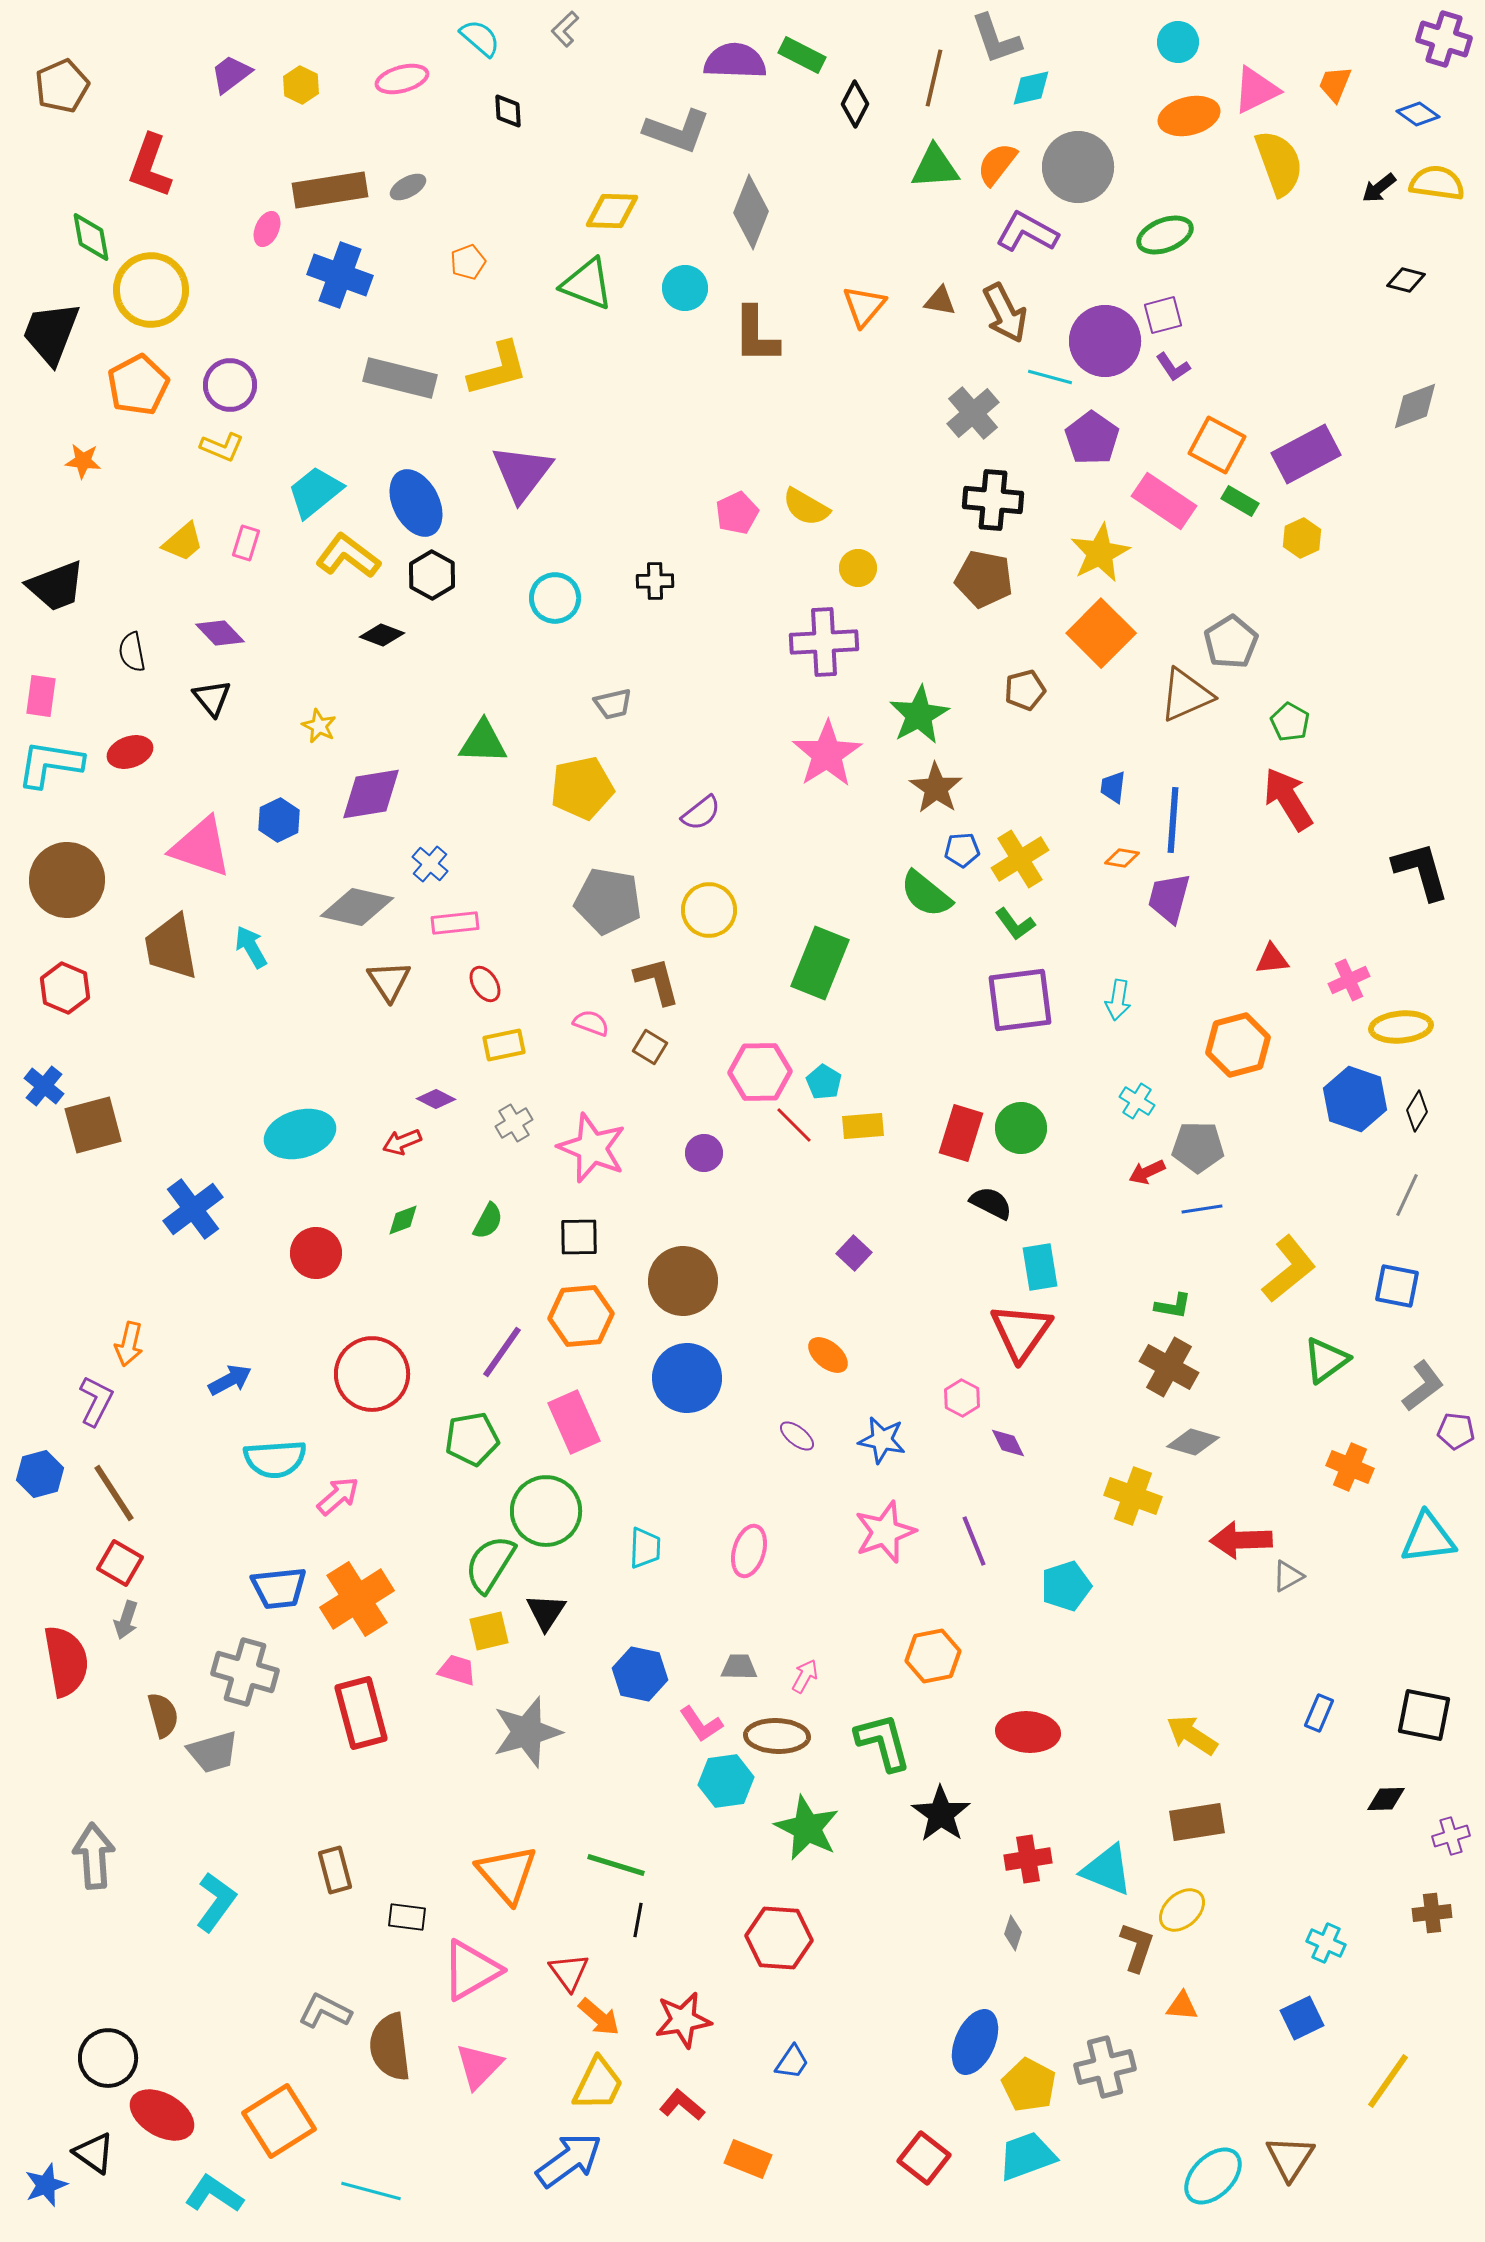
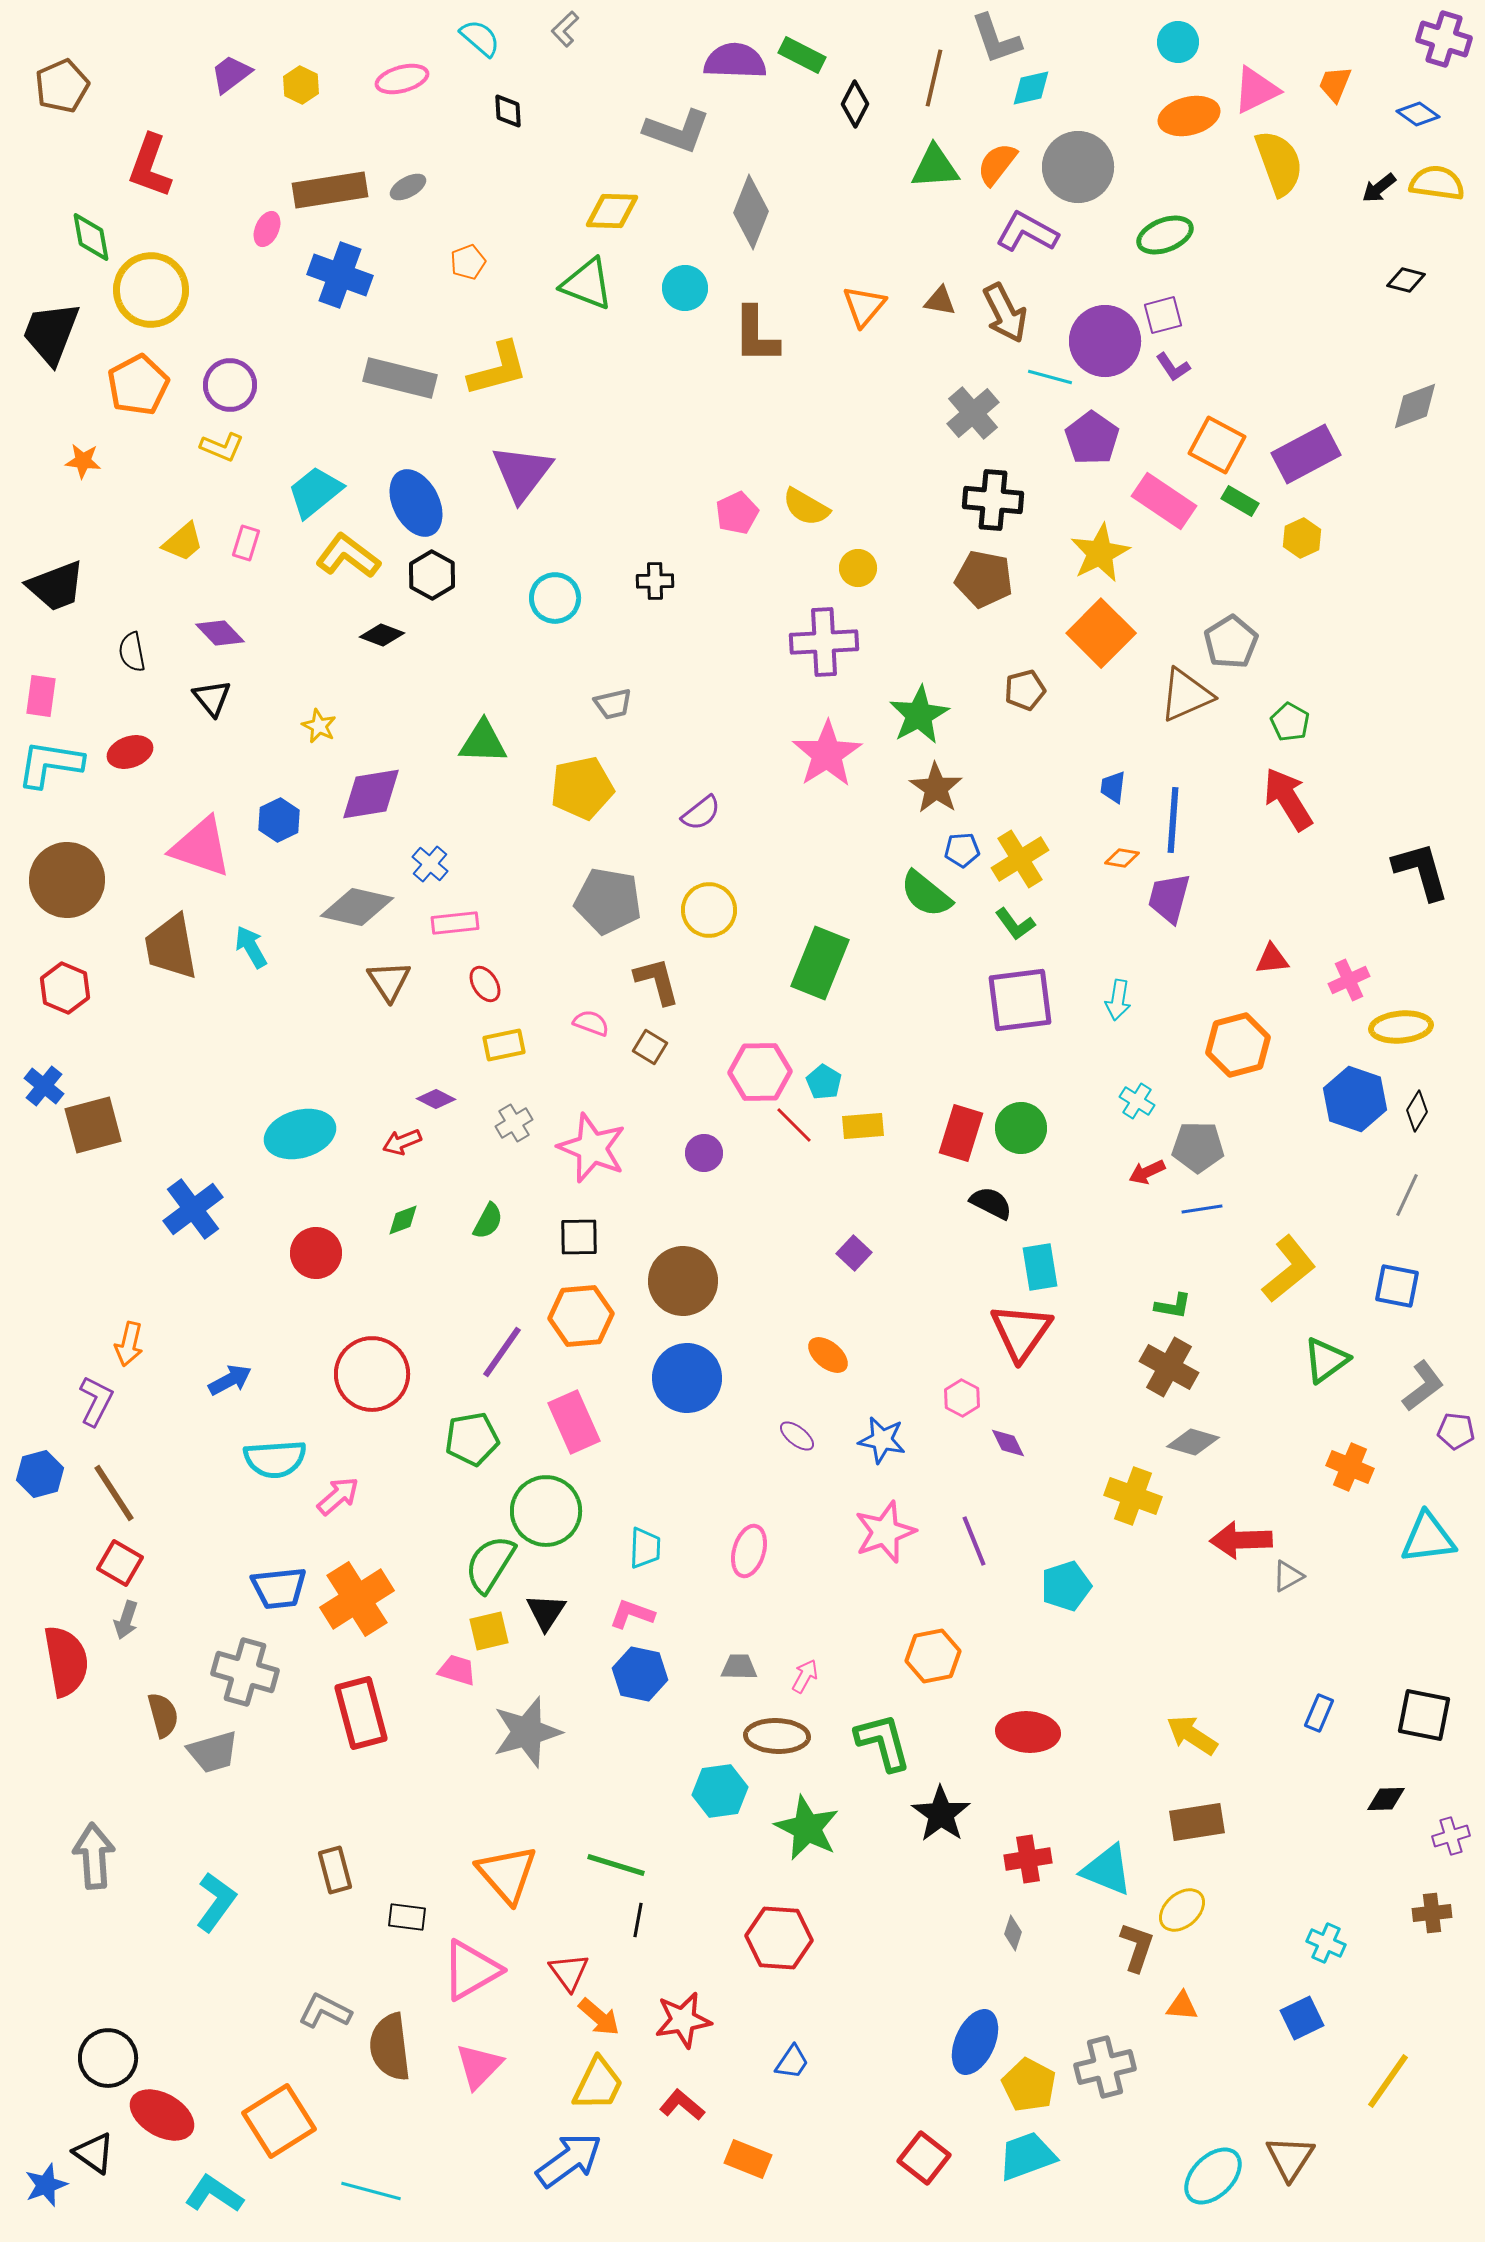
pink L-shape at (701, 1724): moved 69 px left, 110 px up; rotated 144 degrees clockwise
cyan hexagon at (726, 1781): moved 6 px left, 10 px down
